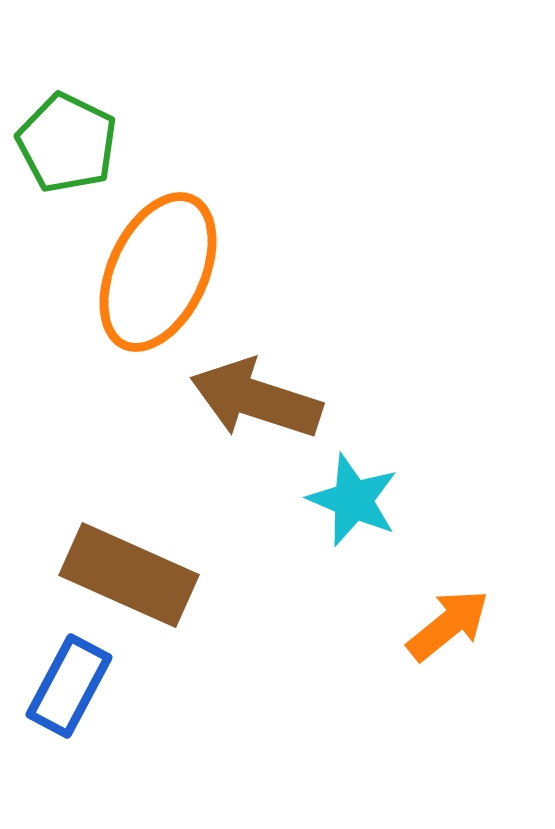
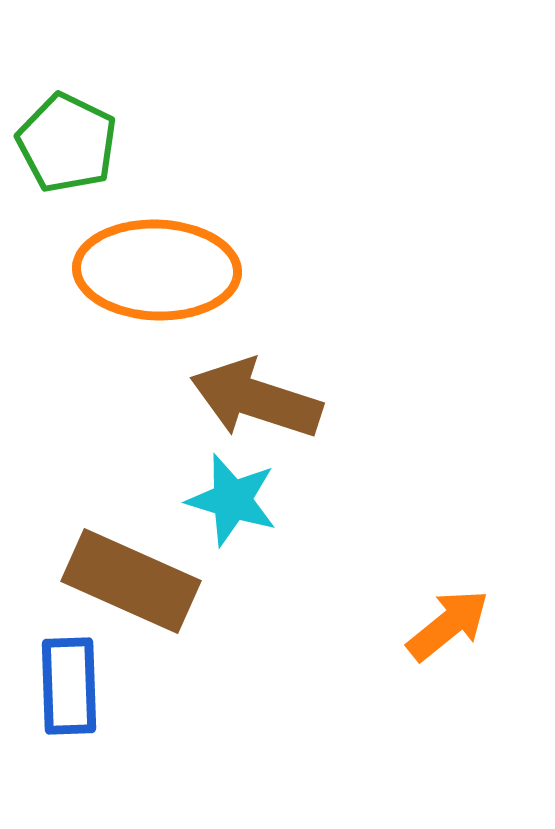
orange ellipse: moved 1 px left, 2 px up; rotated 67 degrees clockwise
cyan star: moved 121 px left; rotated 6 degrees counterclockwise
brown rectangle: moved 2 px right, 6 px down
blue rectangle: rotated 30 degrees counterclockwise
